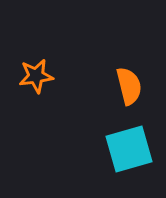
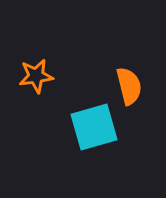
cyan square: moved 35 px left, 22 px up
